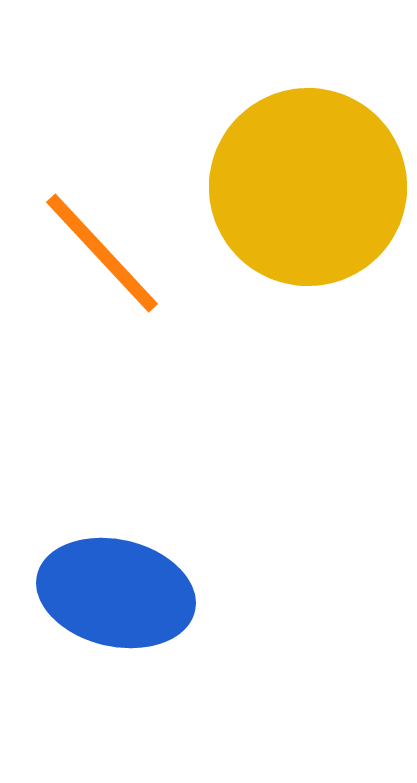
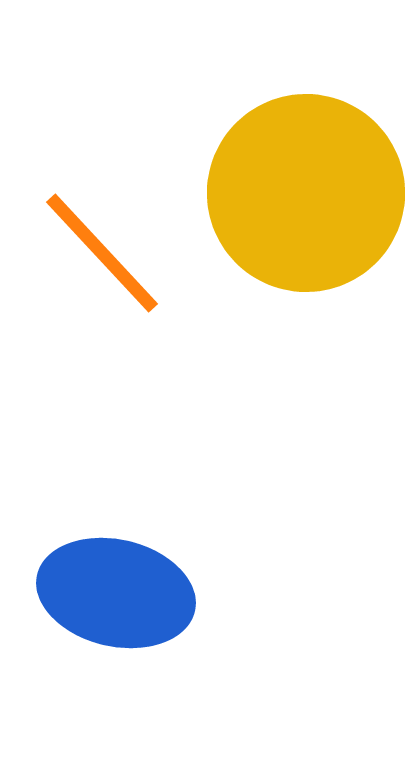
yellow circle: moved 2 px left, 6 px down
